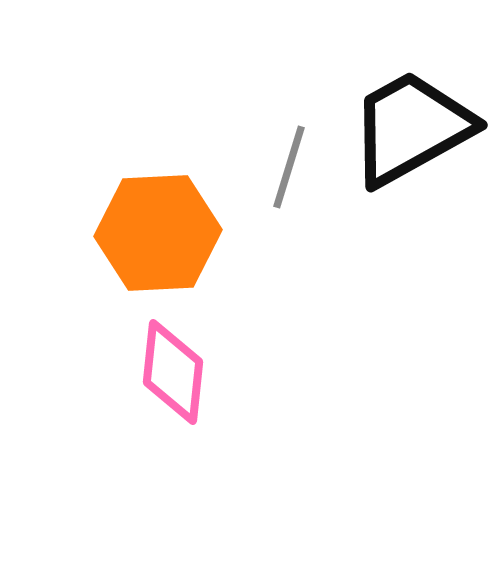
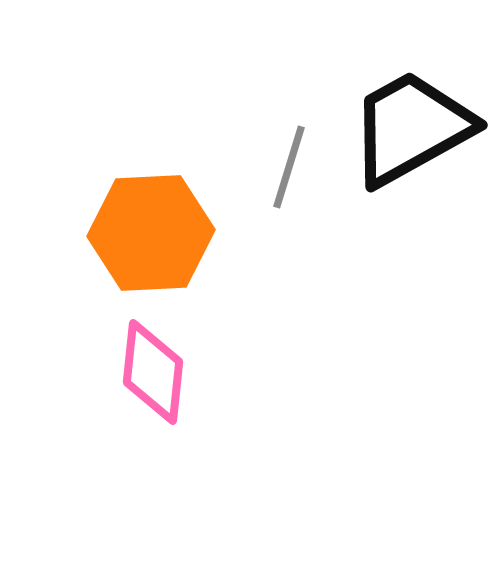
orange hexagon: moved 7 px left
pink diamond: moved 20 px left
